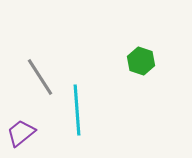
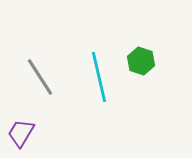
cyan line: moved 22 px right, 33 px up; rotated 9 degrees counterclockwise
purple trapezoid: rotated 20 degrees counterclockwise
